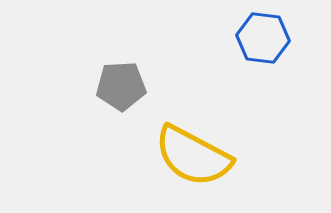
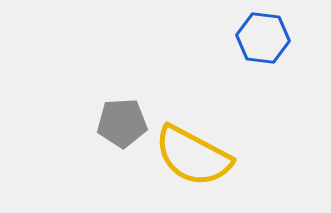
gray pentagon: moved 1 px right, 37 px down
